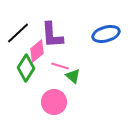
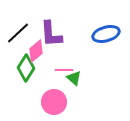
purple L-shape: moved 1 px left, 1 px up
pink diamond: moved 1 px left
pink line: moved 4 px right, 4 px down; rotated 18 degrees counterclockwise
green triangle: moved 1 px right, 2 px down
